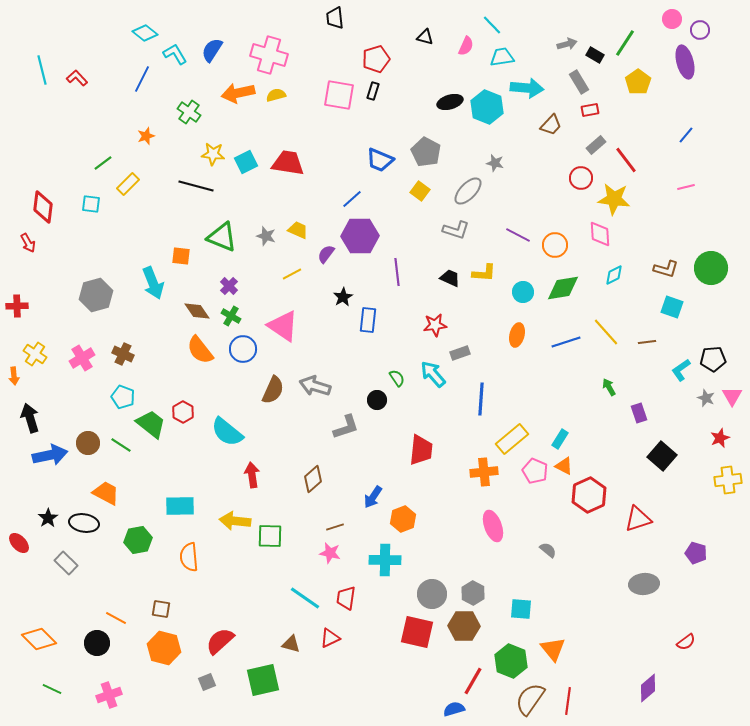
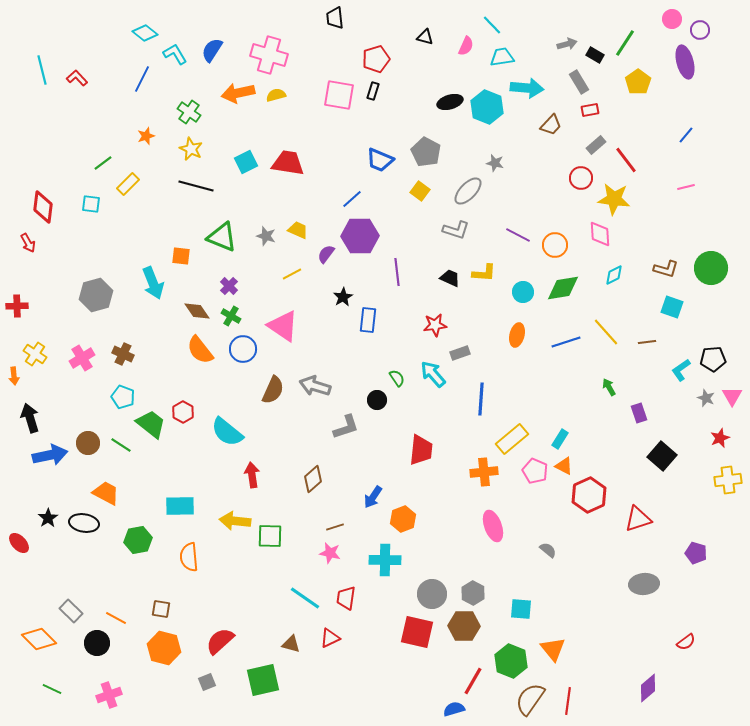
yellow star at (213, 154): moved 22 px left, 5 px up; rotated 20 degrees clockwise
gray rectangle at (66, 563): moved 5 px right, 48 px down
